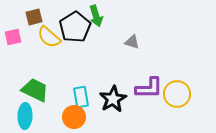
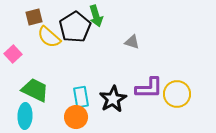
pink square: moved 17 px down; rotated 30 degrees counterclockwise
orange circle: moved 2 px right
